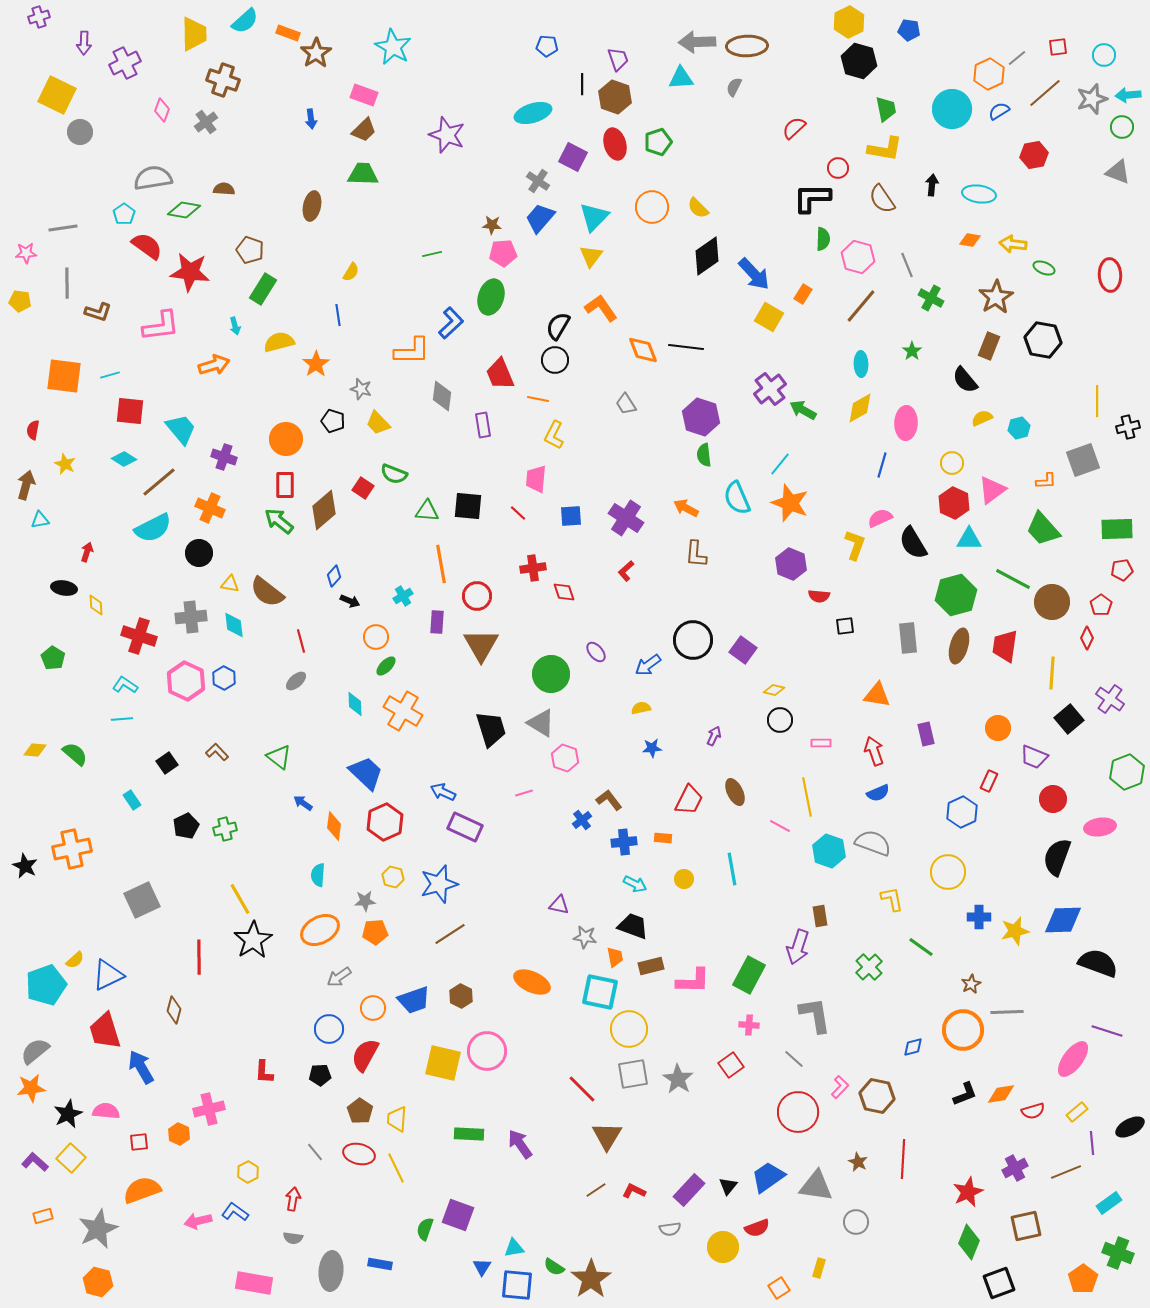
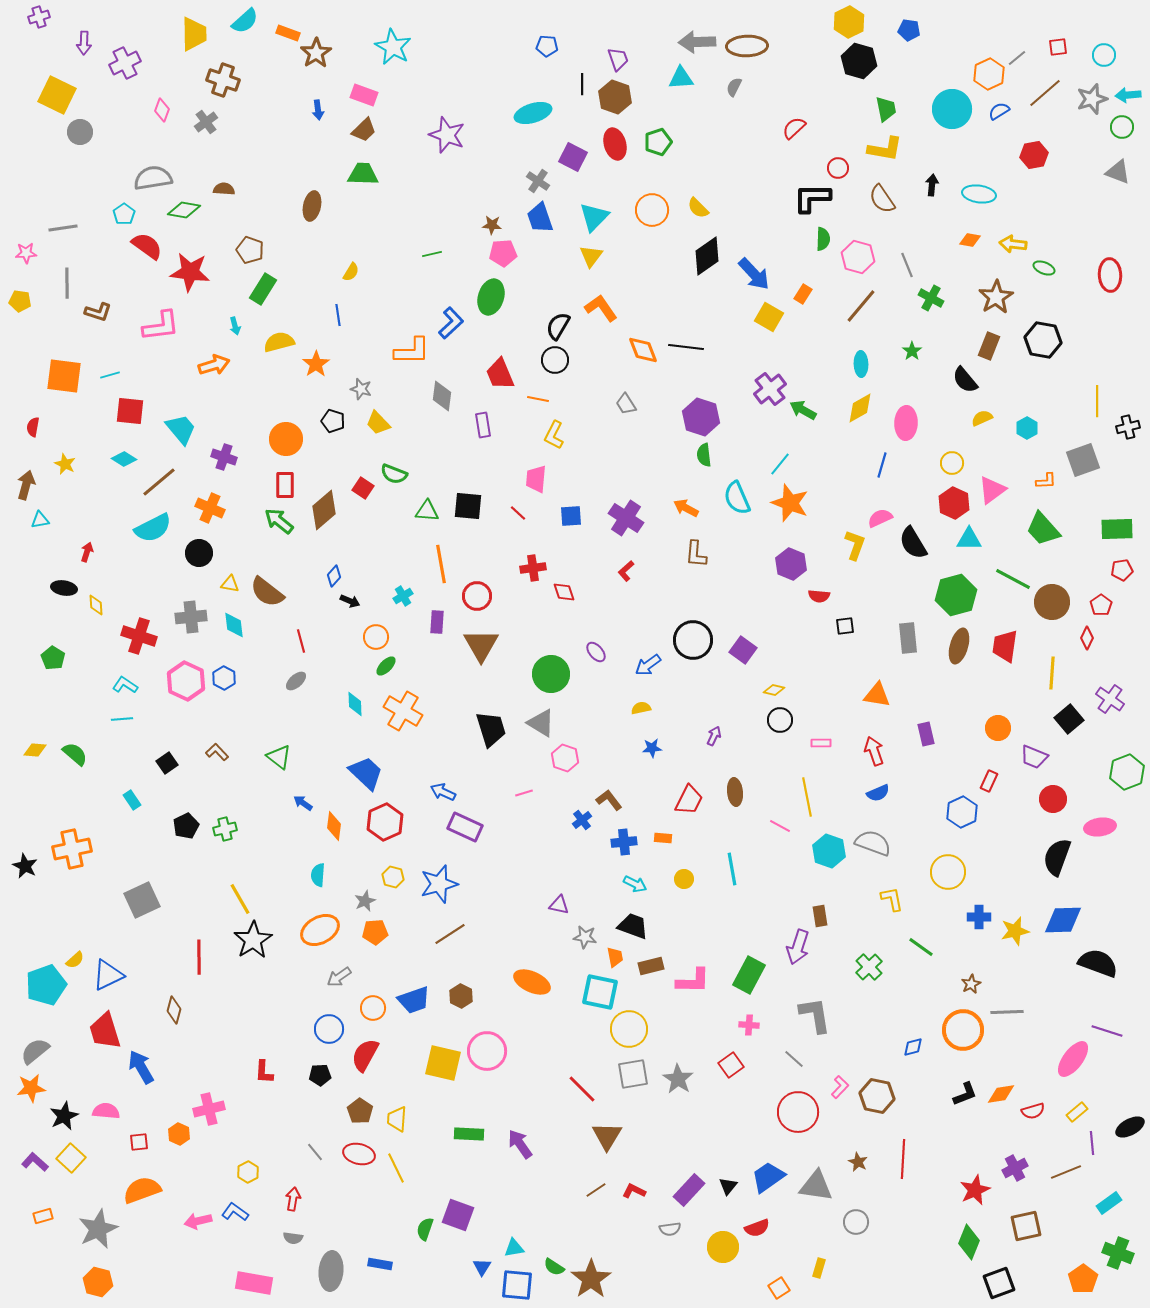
blue arrow at (311, 119): moved 7 px right, 9 px up
orange circle at (652, 207): moved 3 px down
blue trapezoid at (540, 218): rotated 60 degrees counterclockwise
cyan hexagon at (1019, 428): moved 8 px right; rotated 15 degrees counterclockwise
red semicircle at (33, 430): moved 3 px up
brown ellipse at (735, 792): rotated 20 degrees clockwise
gray star at (365, 901): rotated 20 degrees counterclockwise
black star at (68, 1114): moved 4 px left, 2 px down
red star at (968, 1192): moved 7 px right, 2 px up
